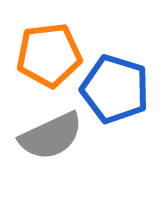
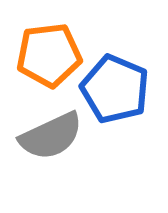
blue pentagon: rotated 6 degrees clockwise
